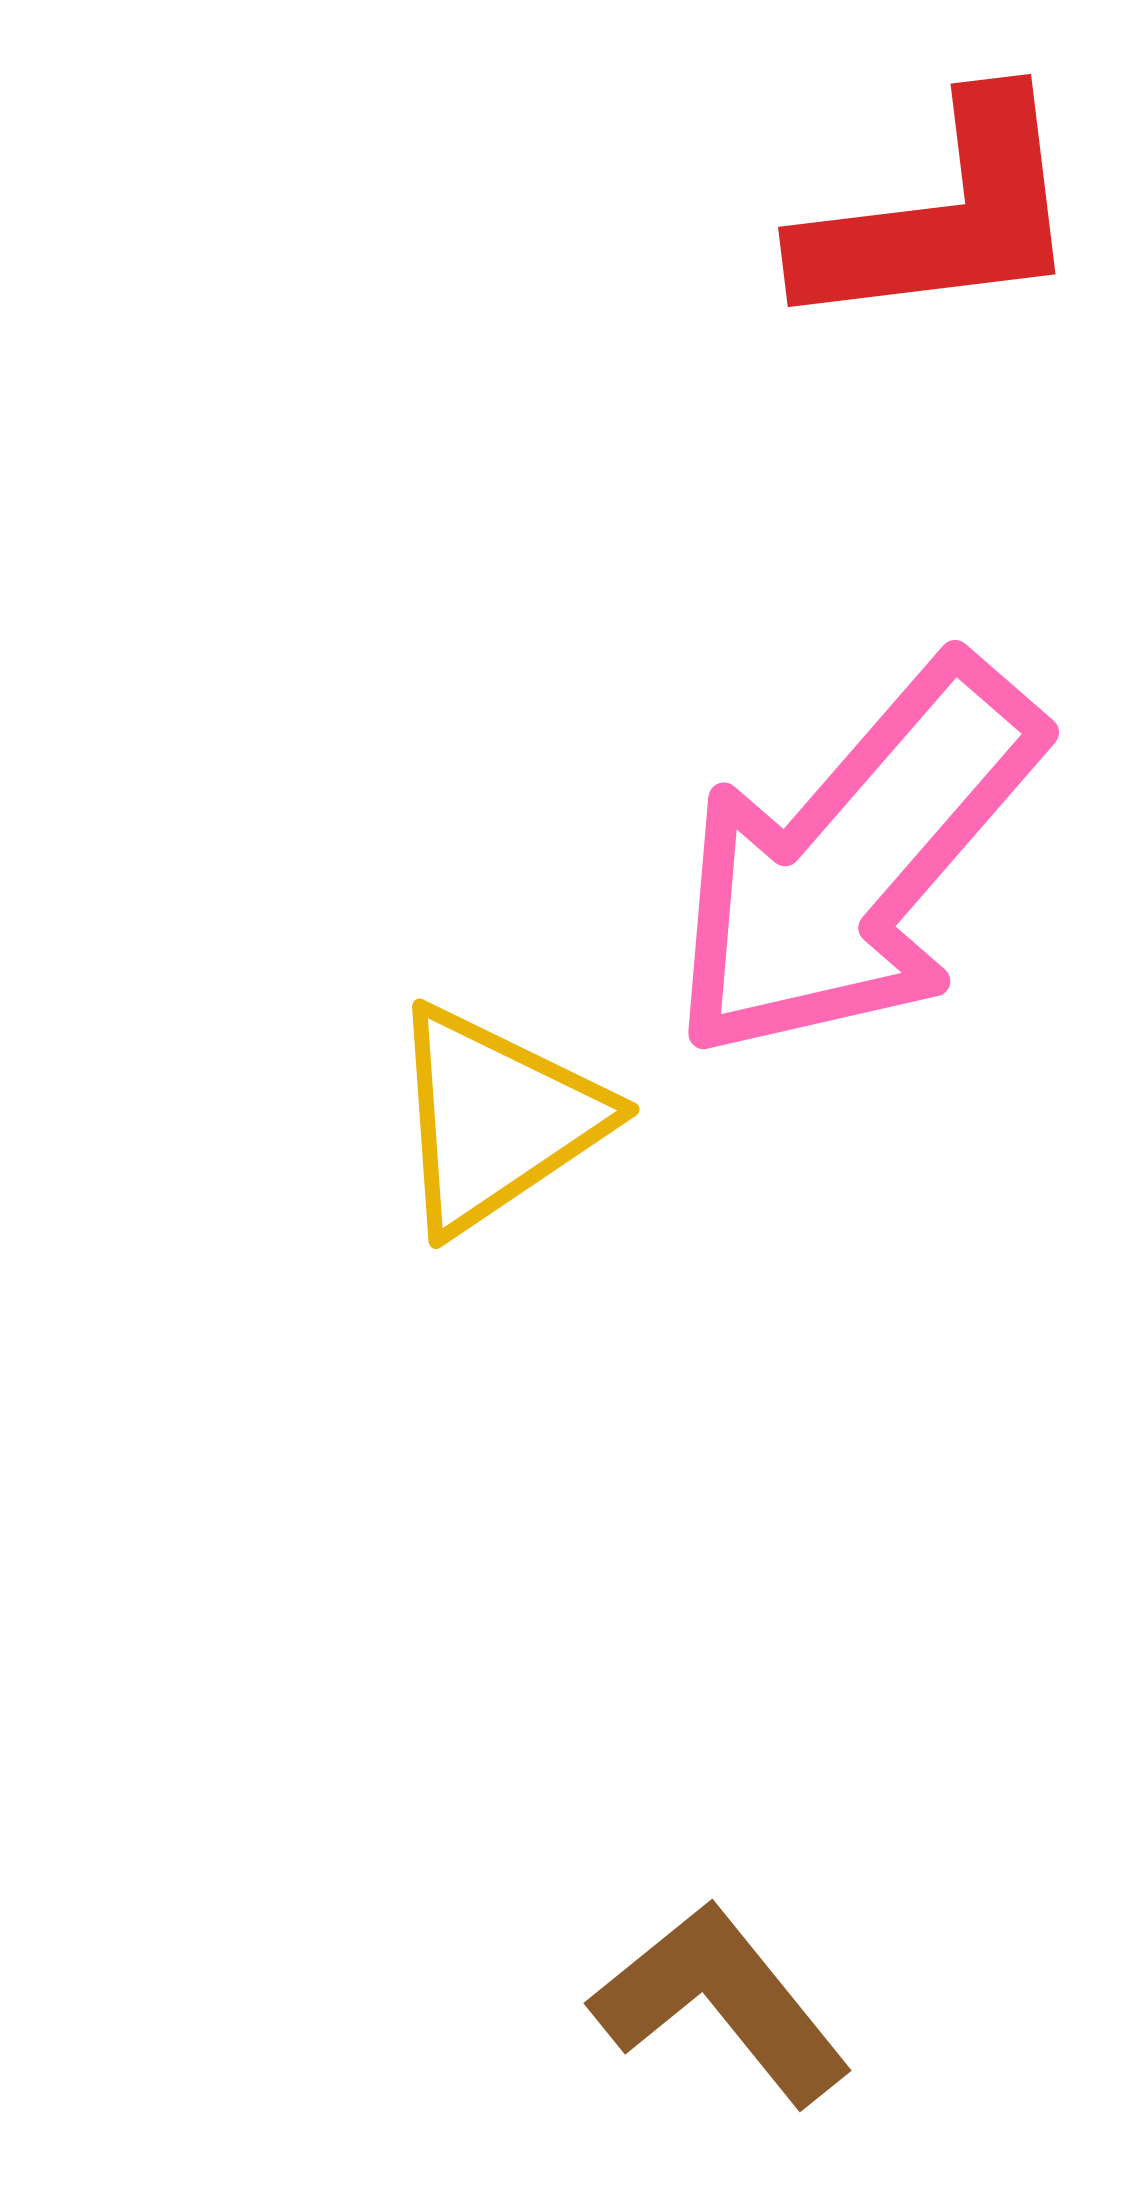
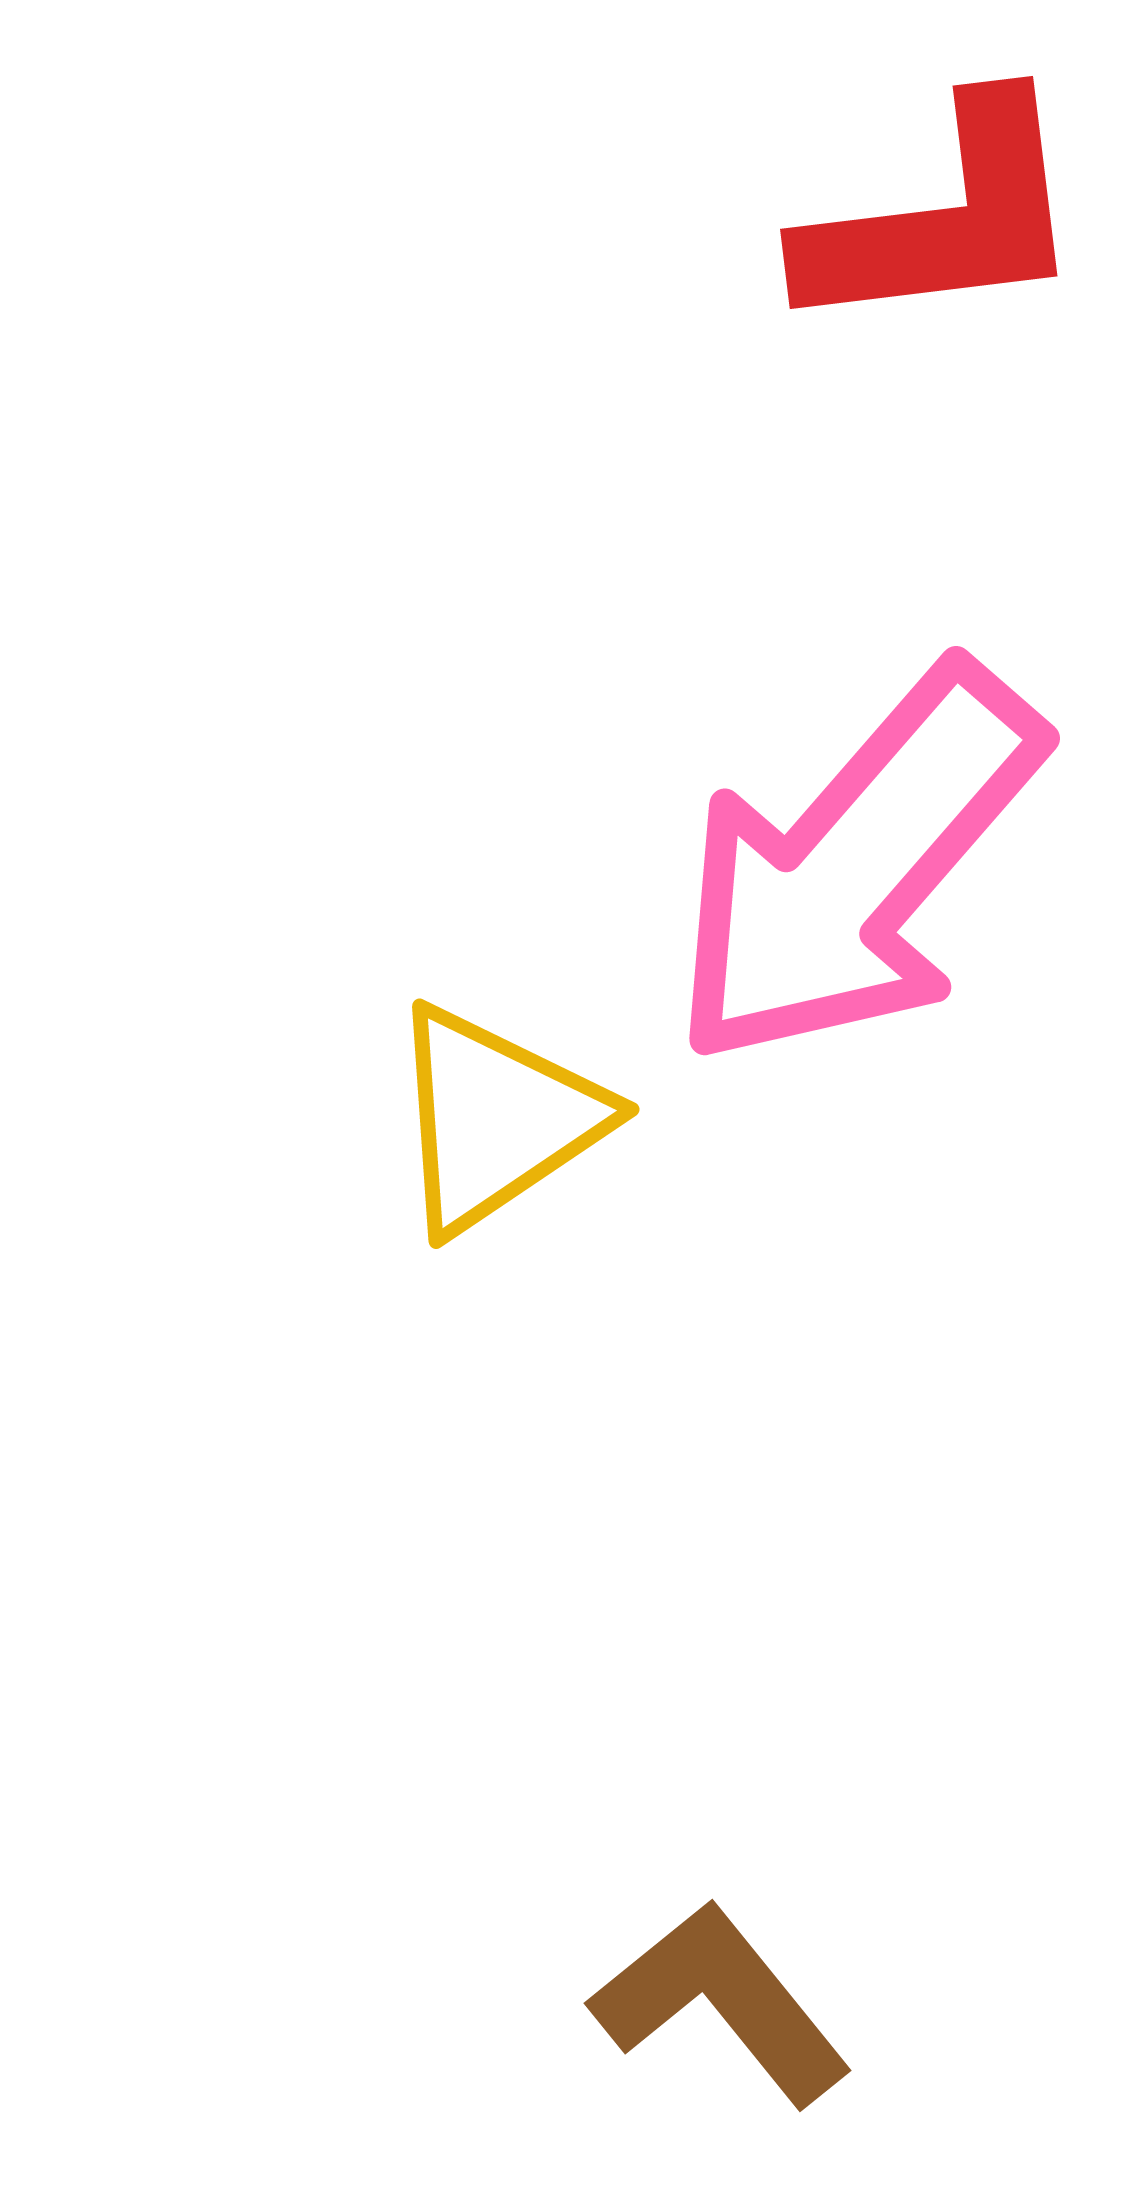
red L-shape: moved 2 px right, 2 px down
pink arrow: moved 1 px right, 6 px down
